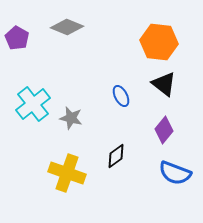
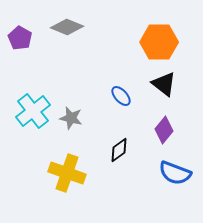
purple pentagon: moved 3 px right
orange hexagon: rotated 6 degrees counterclockwise
blue ellipse: rotated 15 degrees counterclockwise
cyan cross: moved 7 px down
black diamond: moved 3 px right, 6 px up
